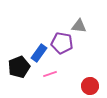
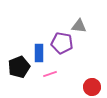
blue rectangle: rotated 36 degrees counterclockwise
red circle: moved 2 px right, 1 px down
